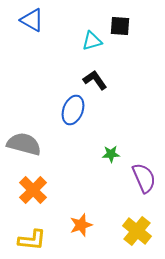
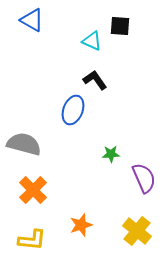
cyan triangle: rotated 40 degrees clockwise
